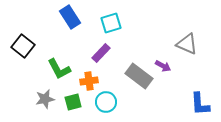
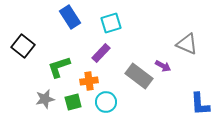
green L-shape: moved 2 px up; rotated 100 degrees clockwise
